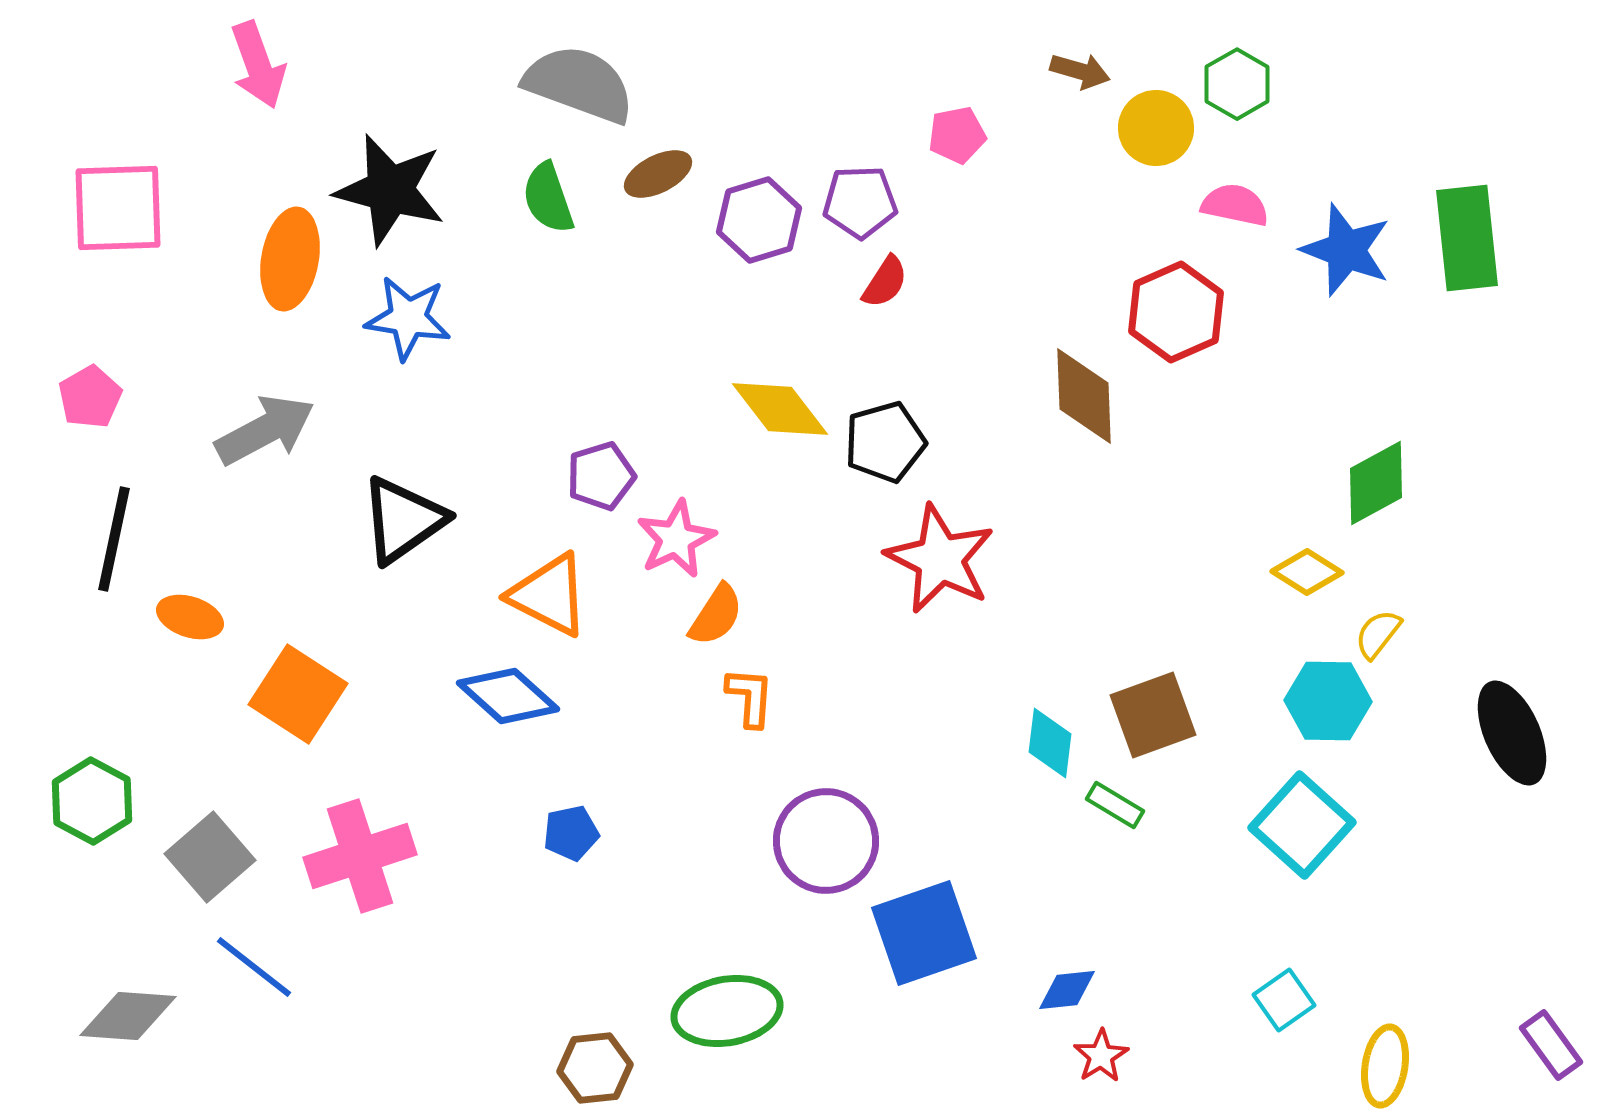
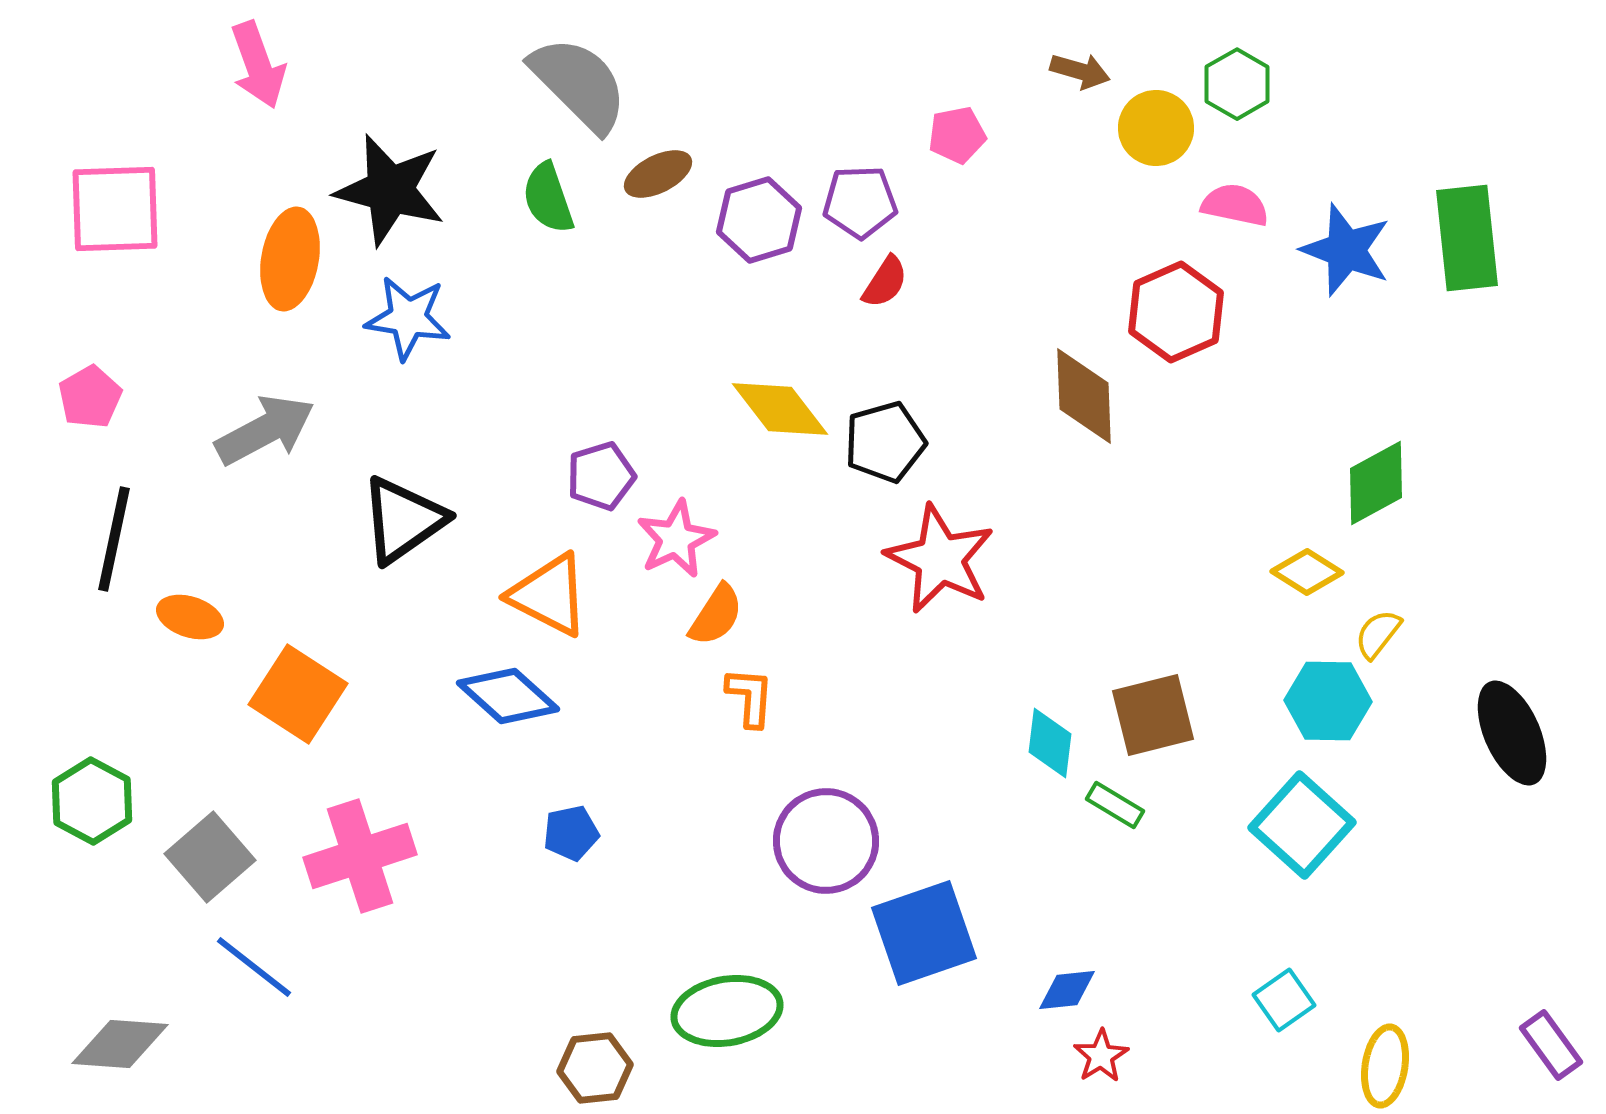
gray semicircle at (579, 84): rotated 25 degrees clockwise
pink square at (118, 208): moved 3 px left, 1 px down
brown square at (1153, 715): rotated 6 degrees clockwise
gray diamond at (128, 1016): moved 8 px left, 28 px down
